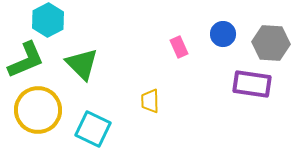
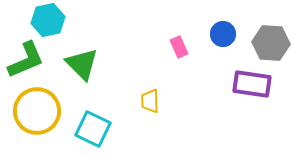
cyan hexagon: rotated 16 degrees clockwise
yellow circle: moved 1 px left, 1 px down
